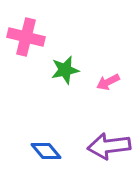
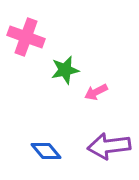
pink cross: rotated 6 degrees clockwise
pink arrow: moved 12 px left, 10 px down
